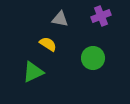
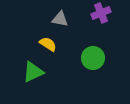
purple cross: moved 3 px up
